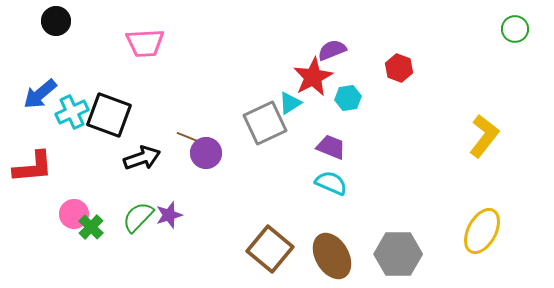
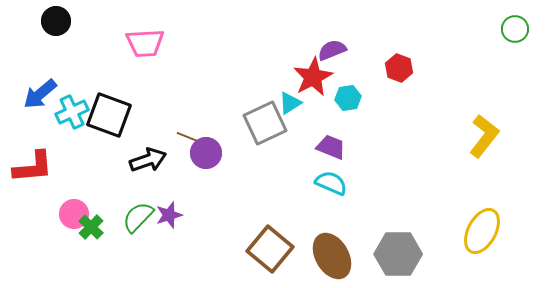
black arrow: moved 6 px right, 2 px down
